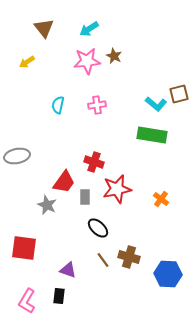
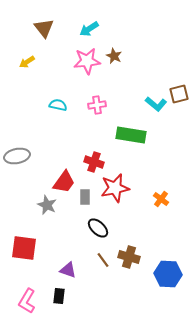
cyan semicircle: rotated 90 degrees clockwise
green rectangle: moved 21 px left
red star: moved 2 px left, 1 px up
